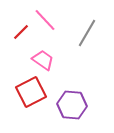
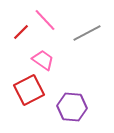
gray line: rotated 32 degrees clockwise
red square: moved 2 px left, 2 px up
purple hexagon: moved 2 px down
